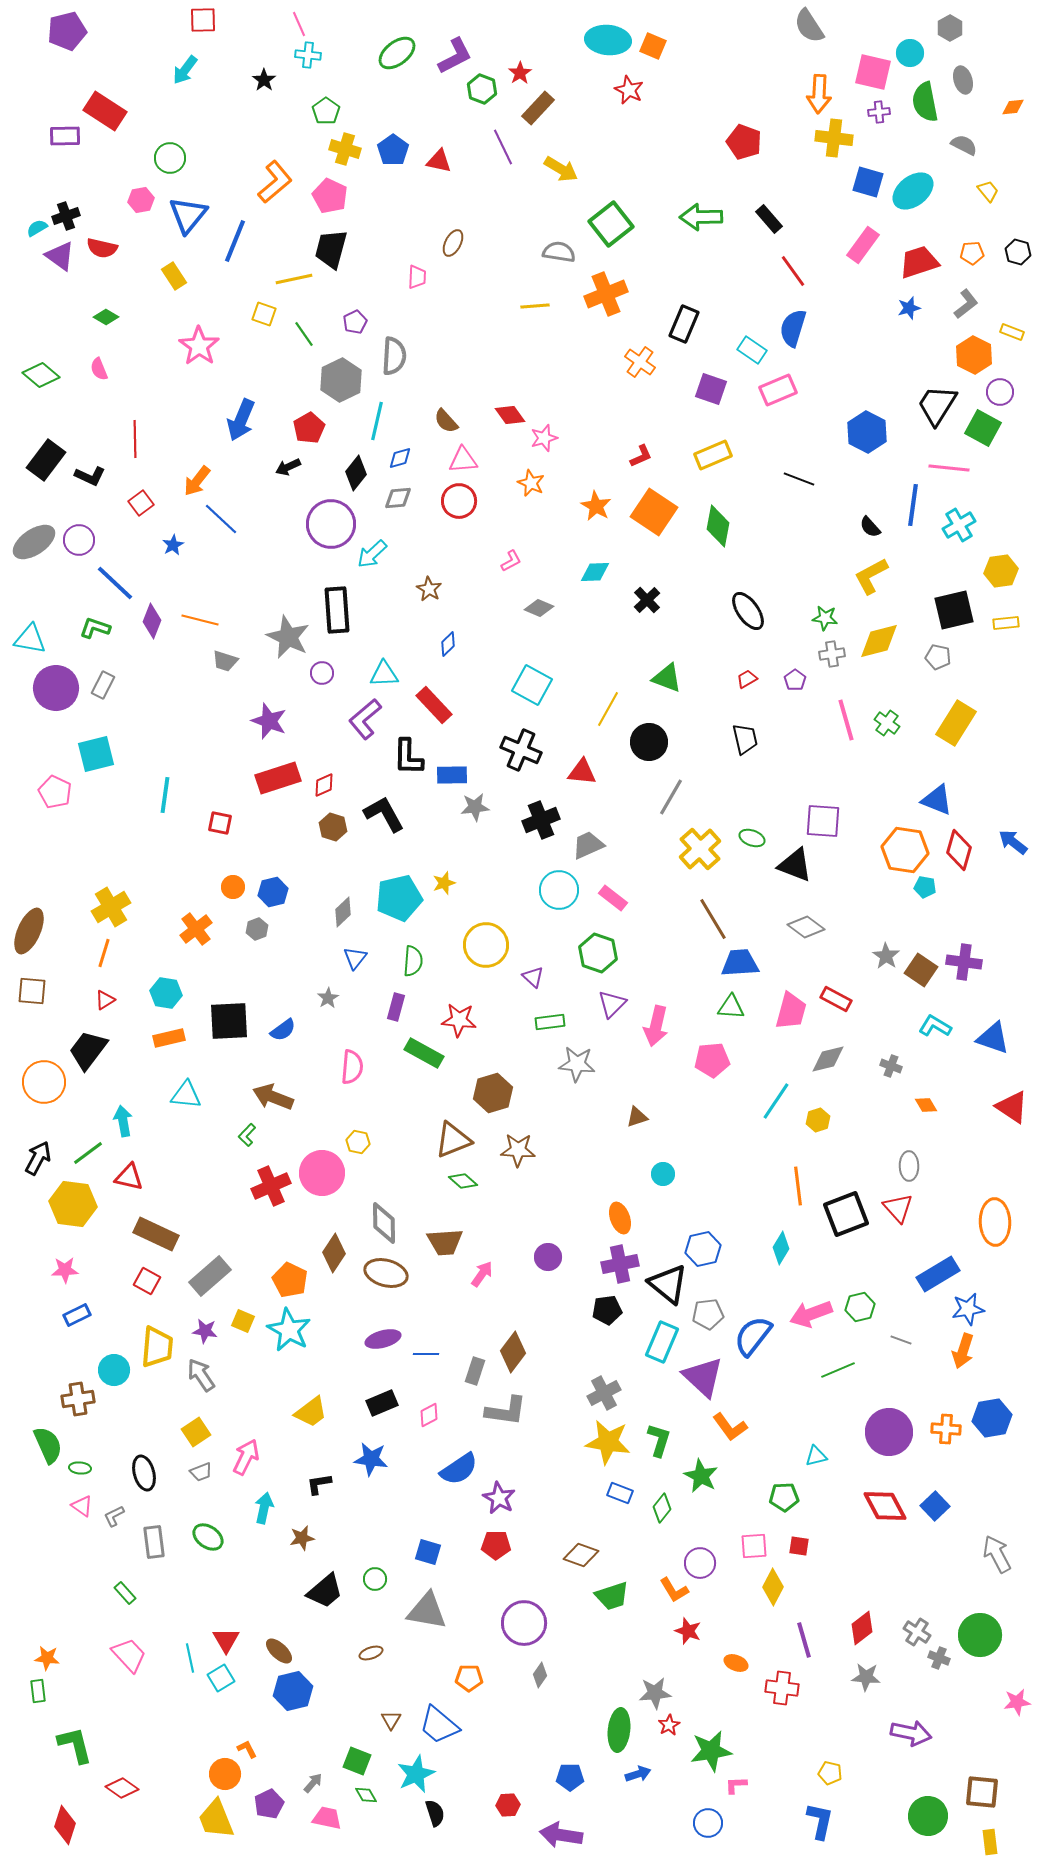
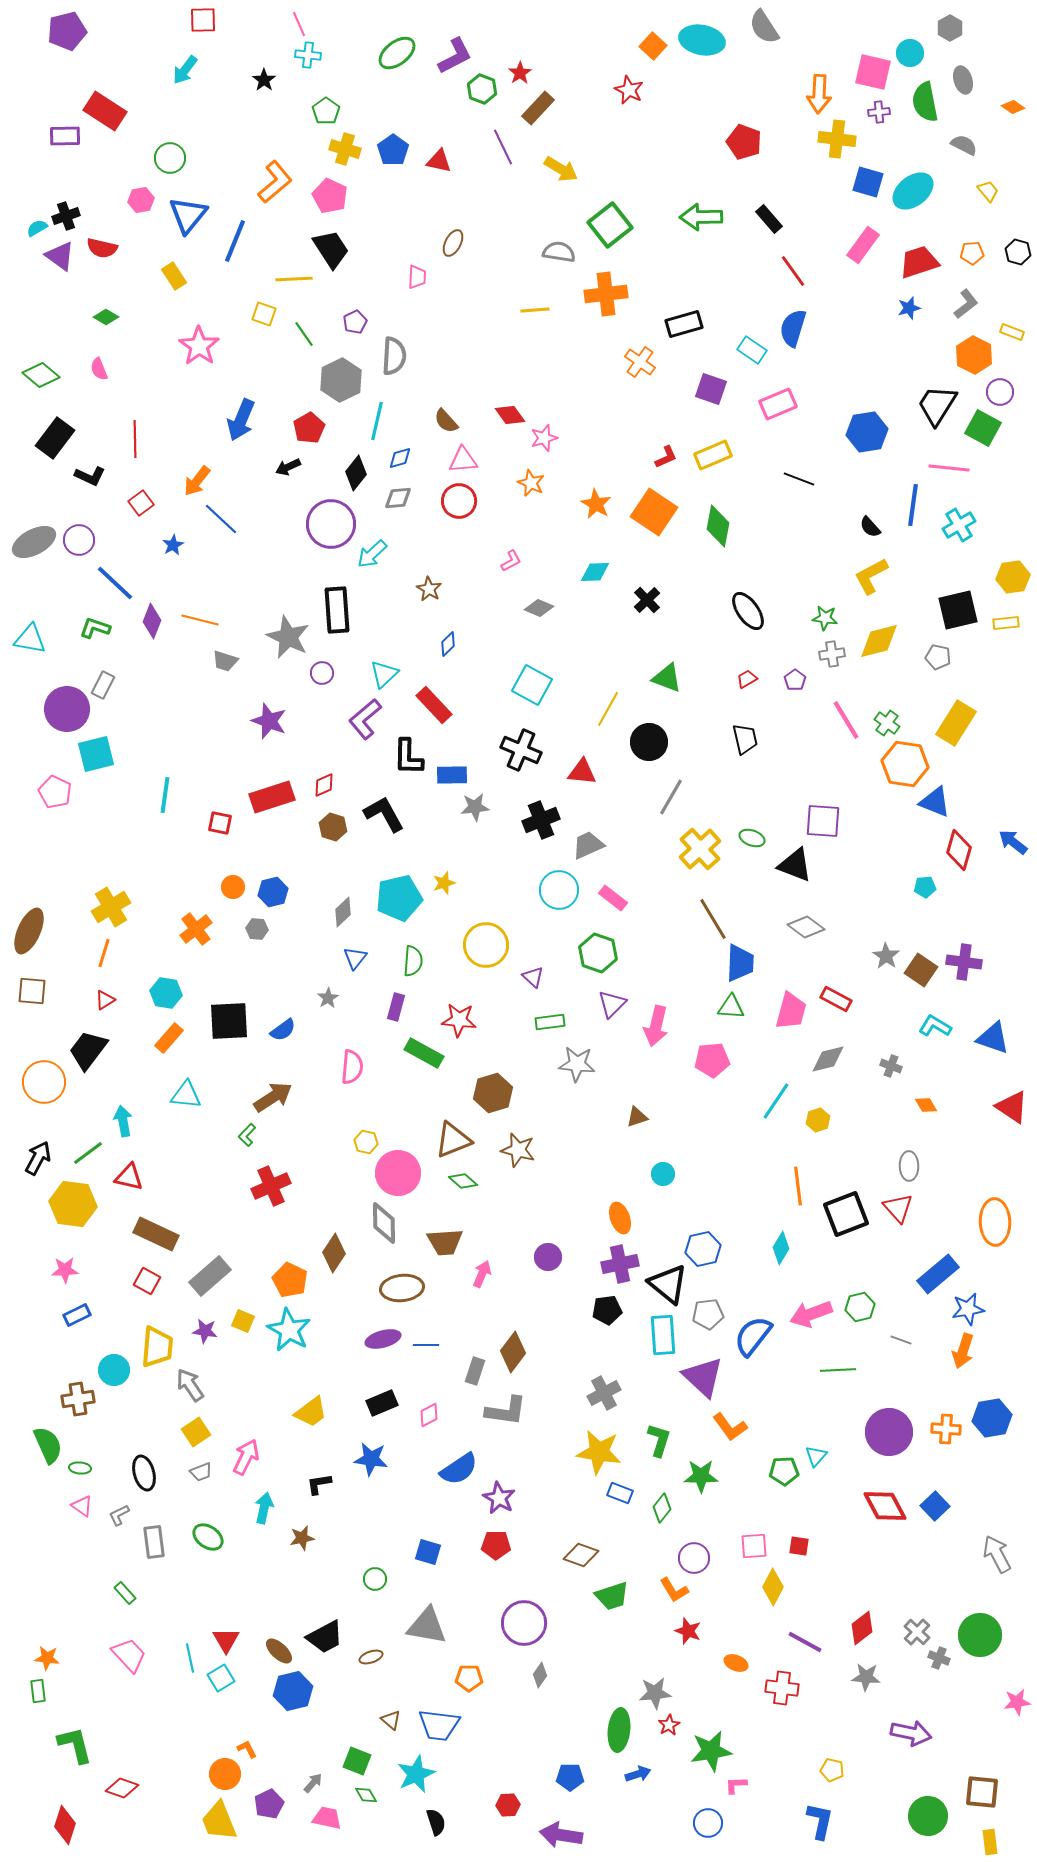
gray semicircle at (809, 26): moved 45 px left, 1 px down
cyan ellipse at (608, 40): moved 94 px right; rotated 6 degrees clockwise
orange square at (653, 46): rotated 20 degrees clockwise
orange diamond at (1013, 107): rotated 40 degrees clockwise
yellow cross at (834, 138): moved 3 px right, 1 px down
green square at (611, 224): moved 1 px left, 1 px down
black trapezoid at (331, 249): rotated 132 degrees clockwise
yellow line at (294, 279): rotated 9 degrees clockwise
orange cross at (606, 294): rotated 15 degrees clockwise
yellow line at (535, 306): moved 4 px down
black rectangle at (684, 324): rotated 51 degrees clockwise
pink rectangle at (778, 390): moved 14 px down
blue hexagon at (867, 432): rotated 24 degrees clockwise
red L-shape at (641, 456): moved 25 px right, 1 px down
black rectangle at (46, 460): moved 9 px right, 22 px up
orange star at (596, 506): moved 2 px up
gray ellipse at (34, 542): rotated 6 degrees clockwise
yellow hexagon at (1001, 571): moved 12 px right, 6 px down
black square at (954, 610): moved 4 px right
cyan triangle at (384, 674): rotated 40 degrees counterclockwise
purple circle at (56, 688): moved 11 px right, 21 px down
pink line at (846, 720): rotated 15 degrees counterclockwise
red rectangle at (278, 778): moved 6 px left, 19 px down
blue triangle at (937, 800): moved 2 px left, 2 px down
orange hexagon at (905, 850): moved 86 px up
cyan pentagon at (925, 887): rotated 15 degrees counterclockwise
gray hexagon at (257, 929): rotated 25 degrees clockwise
blue trapezoid at (740, 963): rotated 96 degrees clockwise
orange rectangle at (169, 1038): rotated 36 degrees counterclockwise
brown arrow at (273, 1097): rotated 126 degrees clockwise
yellow hexagon at (358, 1142): moved 8 px right
brown star at (518, 1150): rotated 12 degrees clockwise
pink circle at (322, 1173): moved 76 px right
brown ellipse at (386, 1273): moved 16 px right, 15 px down; rotated 21 degrees counterclockwise
pink arrow at (482, 1274): rotated 12 degrees counterclockwise
blue rectangle at (938, 1274): rotated 9 degrees counterclockwise
cyan rectangle at (662, 1342): moved 1 px right, 7 px up; rotated 27 degrees counterclockwise
blue line at (426, 1354): moved 9 px up
green line at (838, 1370): rotated 20 degrees clockwise
gray arrow at (201, 1375): moved 11 px left, 10 px down
yellow star at (608, 1442): moved 9 px left, 10 px down
cyan triangle at (816, 1456): rotated 35 degrees counterclockwise
green star at (701, 1476): rotated 28 degrees counterclockwise
green pentagon at (784, 1497): moved 26 px up
gray L-shape at (114, 1516): moved 5 px right, 1 px up
purple circle at (700, 1563): moved 6 px left, 5 px up
black trapezoid at (325, 1591): moved 46 px down; rotated 12 degrees clockwise
gray triangle at (427, 1611): moved 15 px down
gray cross at (917, 1632): rotated 12 degrees clockwise
purple line at (804, 1640): moved 1 px right, 2 px down; rotated 45 degrees counterclockwise
brown ellipse at (371, 1653): moved 4 px down
brown triangle at (391, 1720): rotated 20 degrees counterclockwise
blue trapezoid at (439, 1725): rotated 33 degrees counterclockwise
yellow pentagon at (830, 1773): moved 2 px right, 3 px up
red diamond at (122, 1788): rotated 16 degrees counterclockwise
black semicircle at (435, 1813): moved 1 px right, 9 px down
yellow trapezoid at (216, 1819): moved 3 px right, 2 px down
